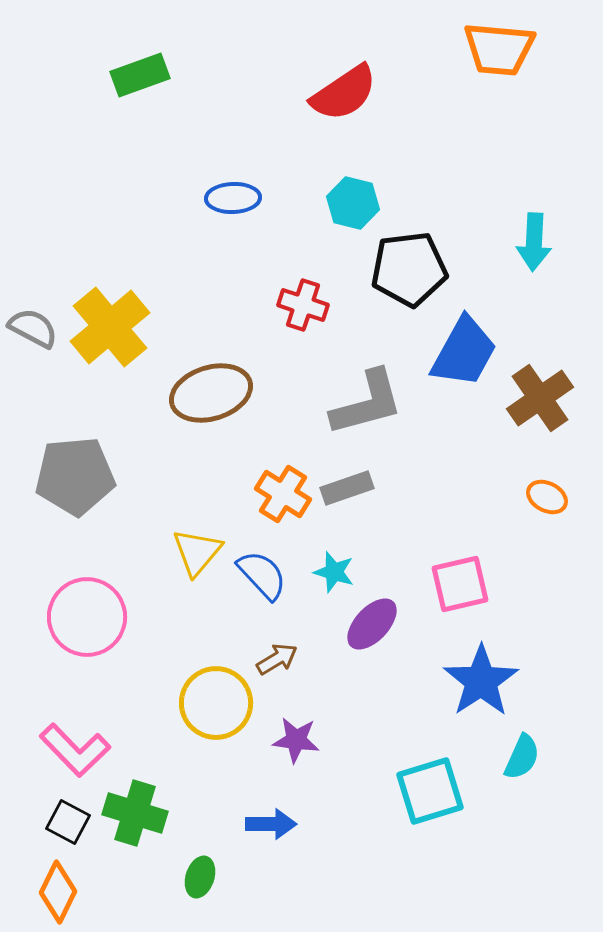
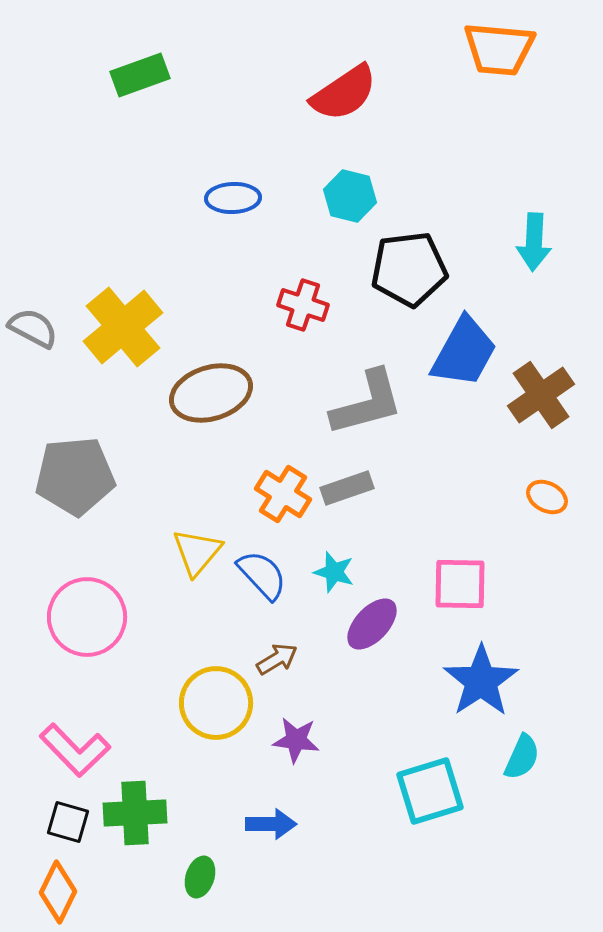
cyan hexagon: moved 3 px left, 7 px up
yellow cross: moved 13 px right
brown cross: moved 1 px right, 3 px up
pink square: rotated 14 degrees clockwise
green cross: rotated 20 degrees counterclockwise
black square: rotated 12 degrees counterclockwise
